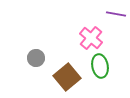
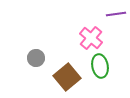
purple line: rotated 18 degrees counterclockwise
